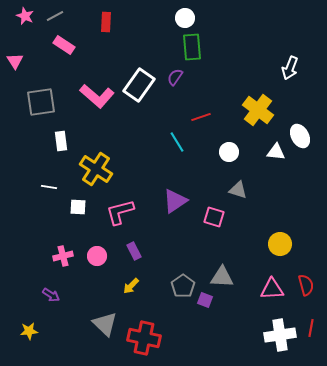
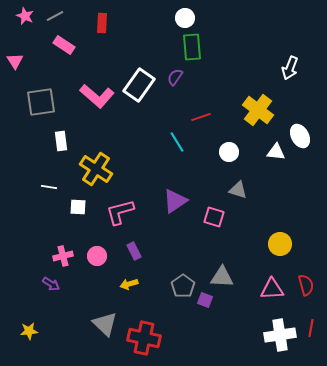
red rectangle at (106, 22): moved 4 px left, 1 px down
yellow arrow at (131, 286): moved 2 px left, 2 px up; rotated 30 degrees clockwise
purple arrow at (51, 295): moved 11 px up
